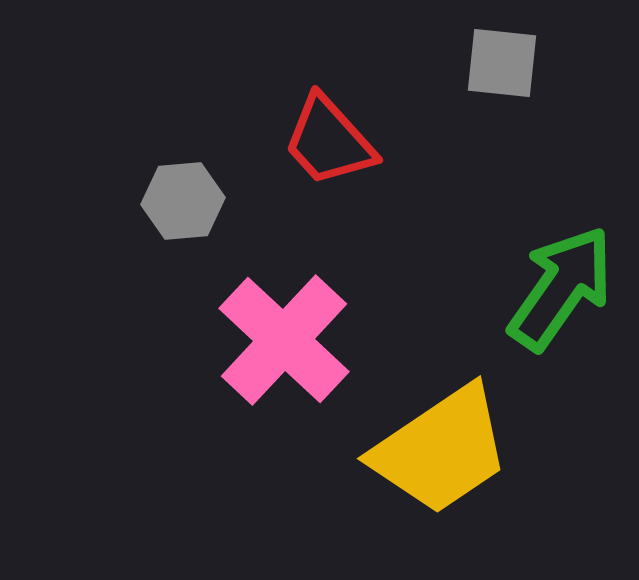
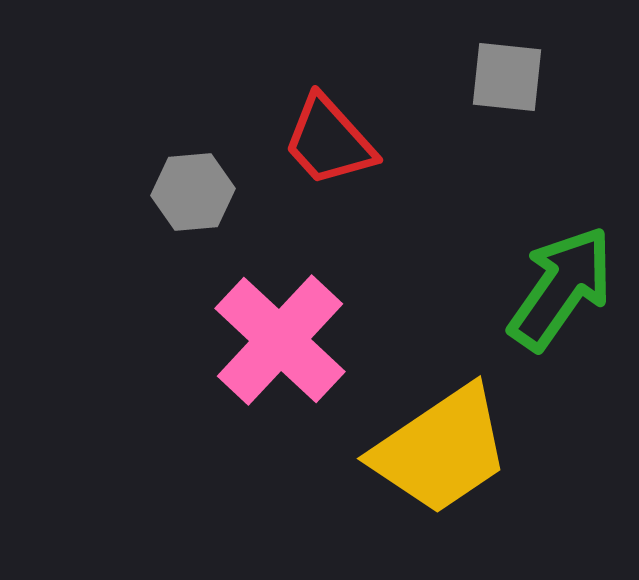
gray square: moved 5 px right, 14 px down
gray hexagon: moved 10 px right, 9 px up
pink cross: moved 4 px left
